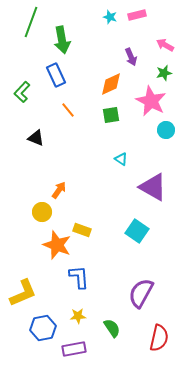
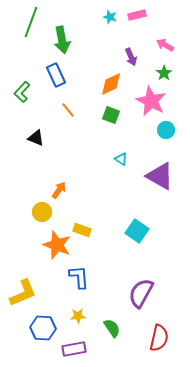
green star: rotated 21 degrees counterclockwise
green square: rotated 30 degrees clockwise
purple triangle: moved 7 px right, 11 px up
blue hexagon: rotated 15 degrees clockwise
